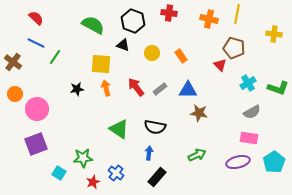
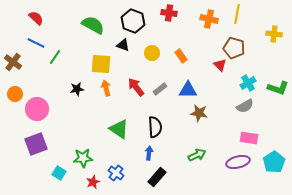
gray semicircle: moved 7 px left, 6 px up
black semicircle: rotated 105 degrees counterclockwise
